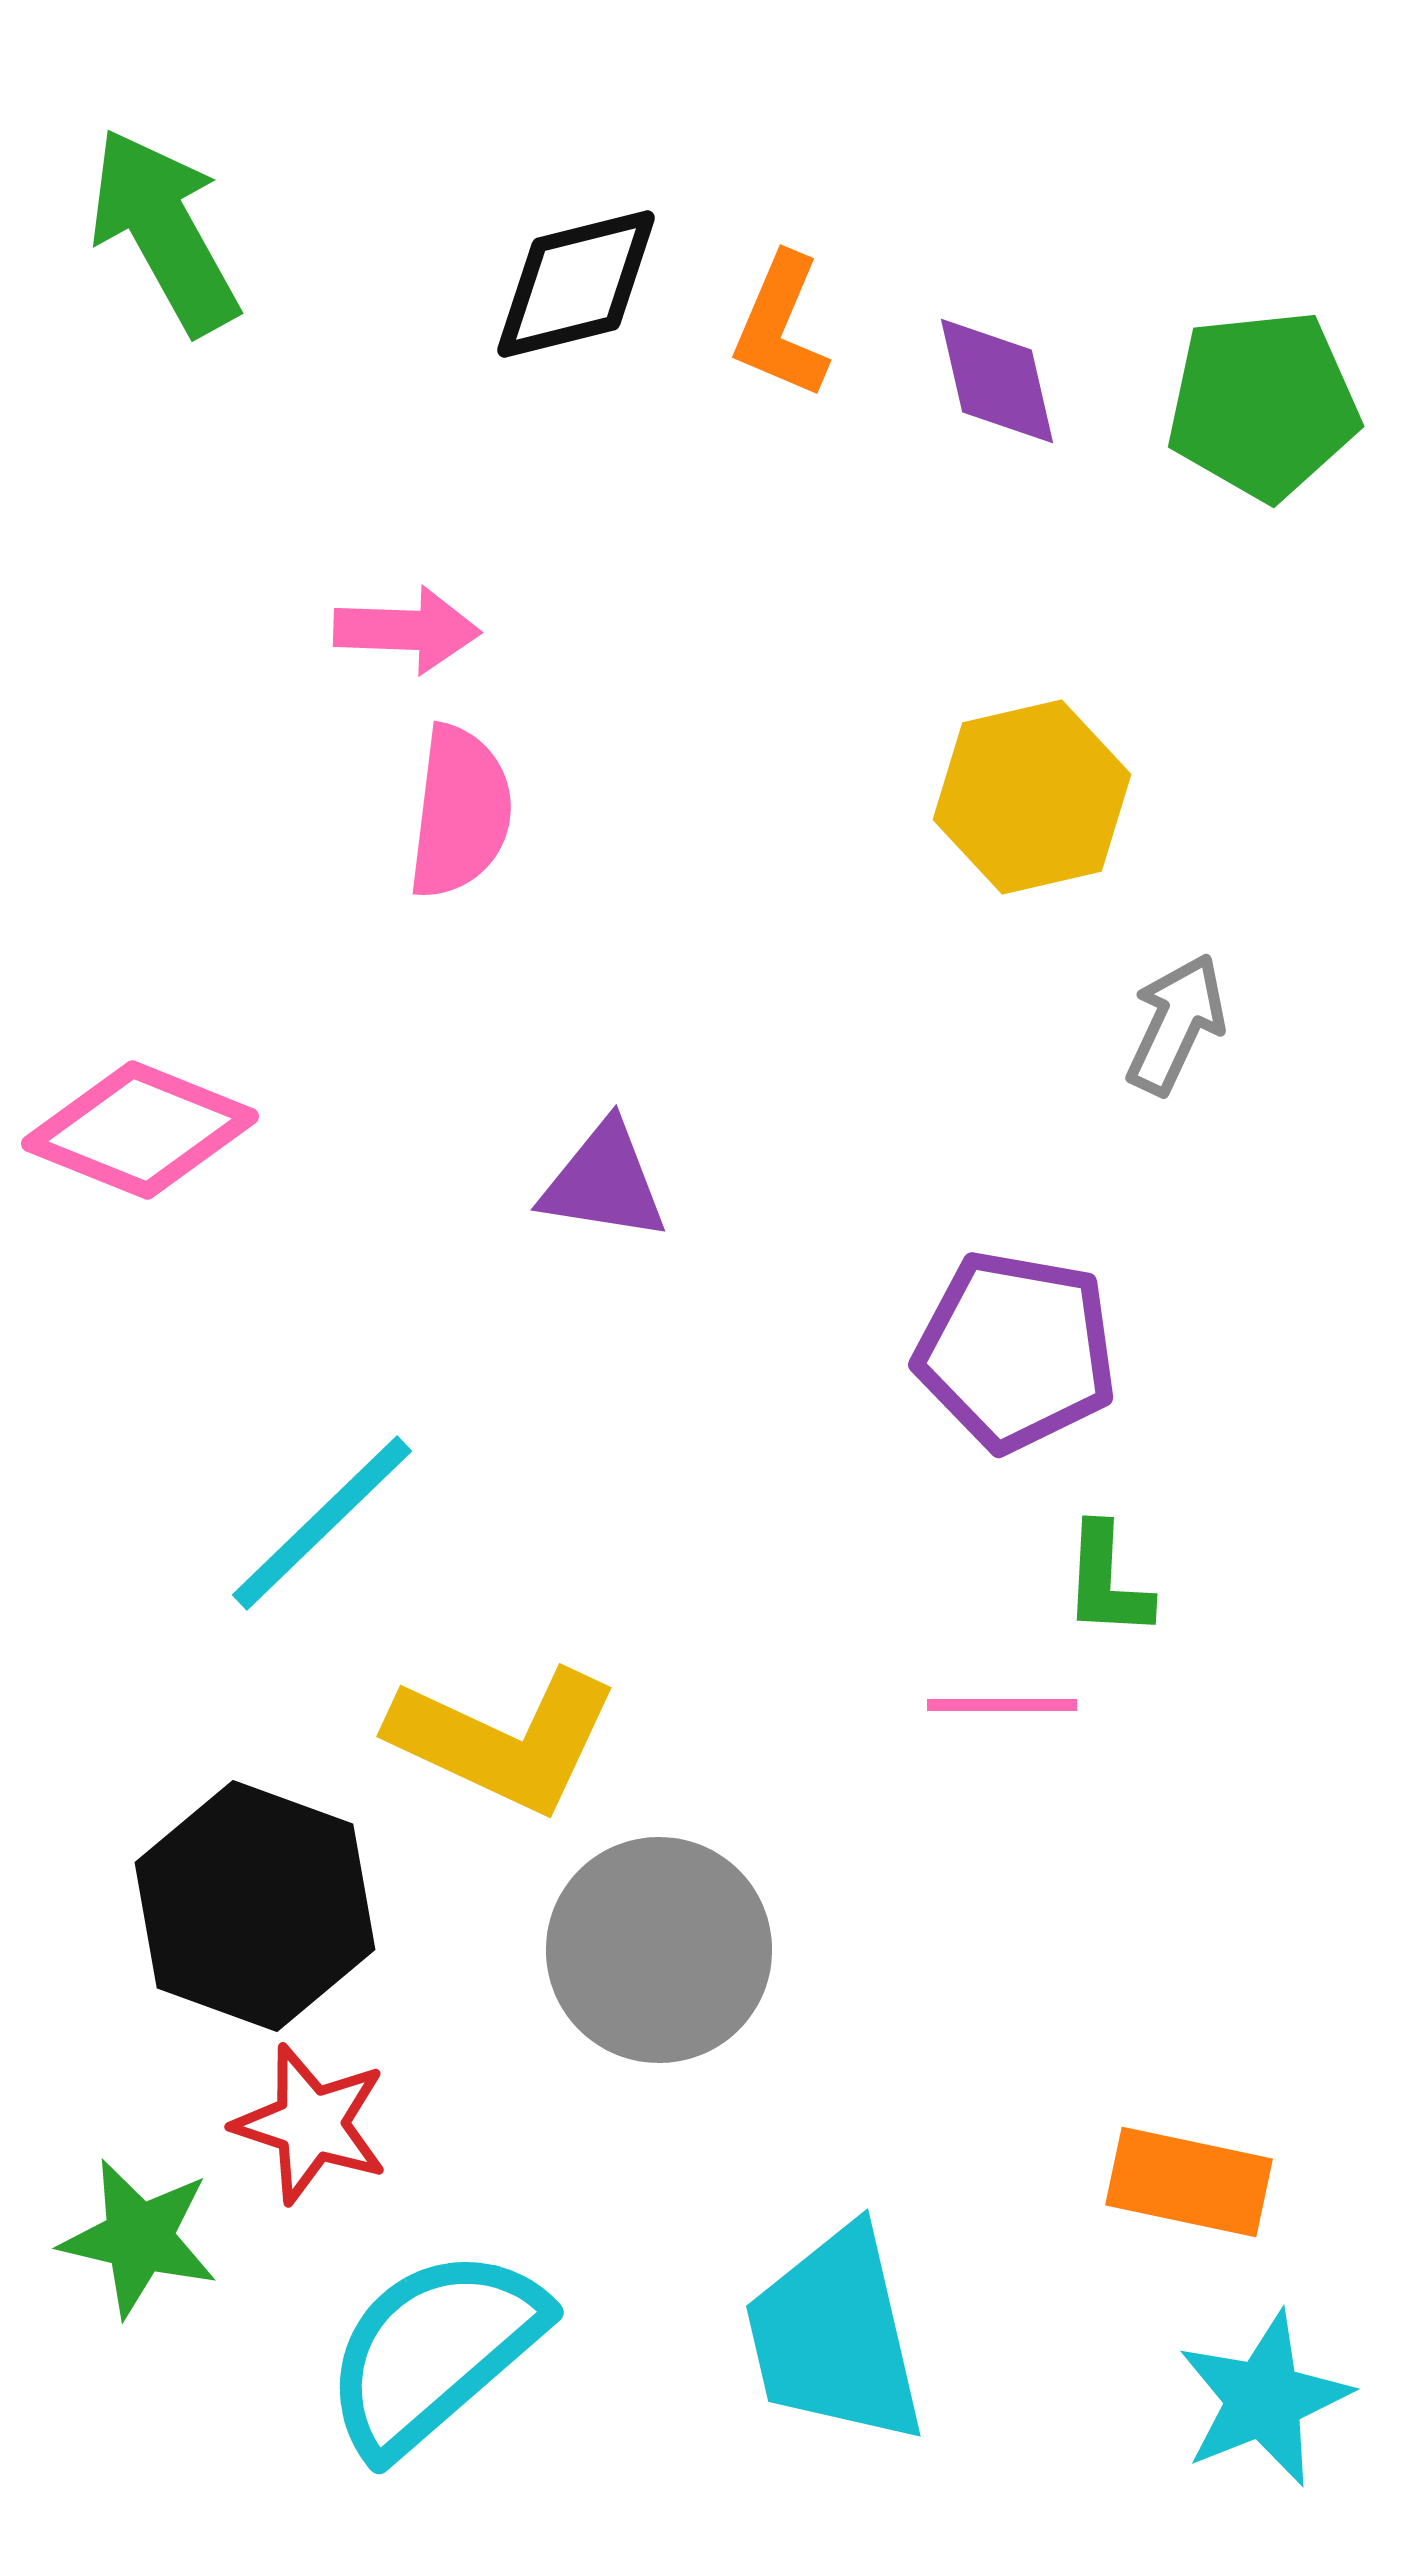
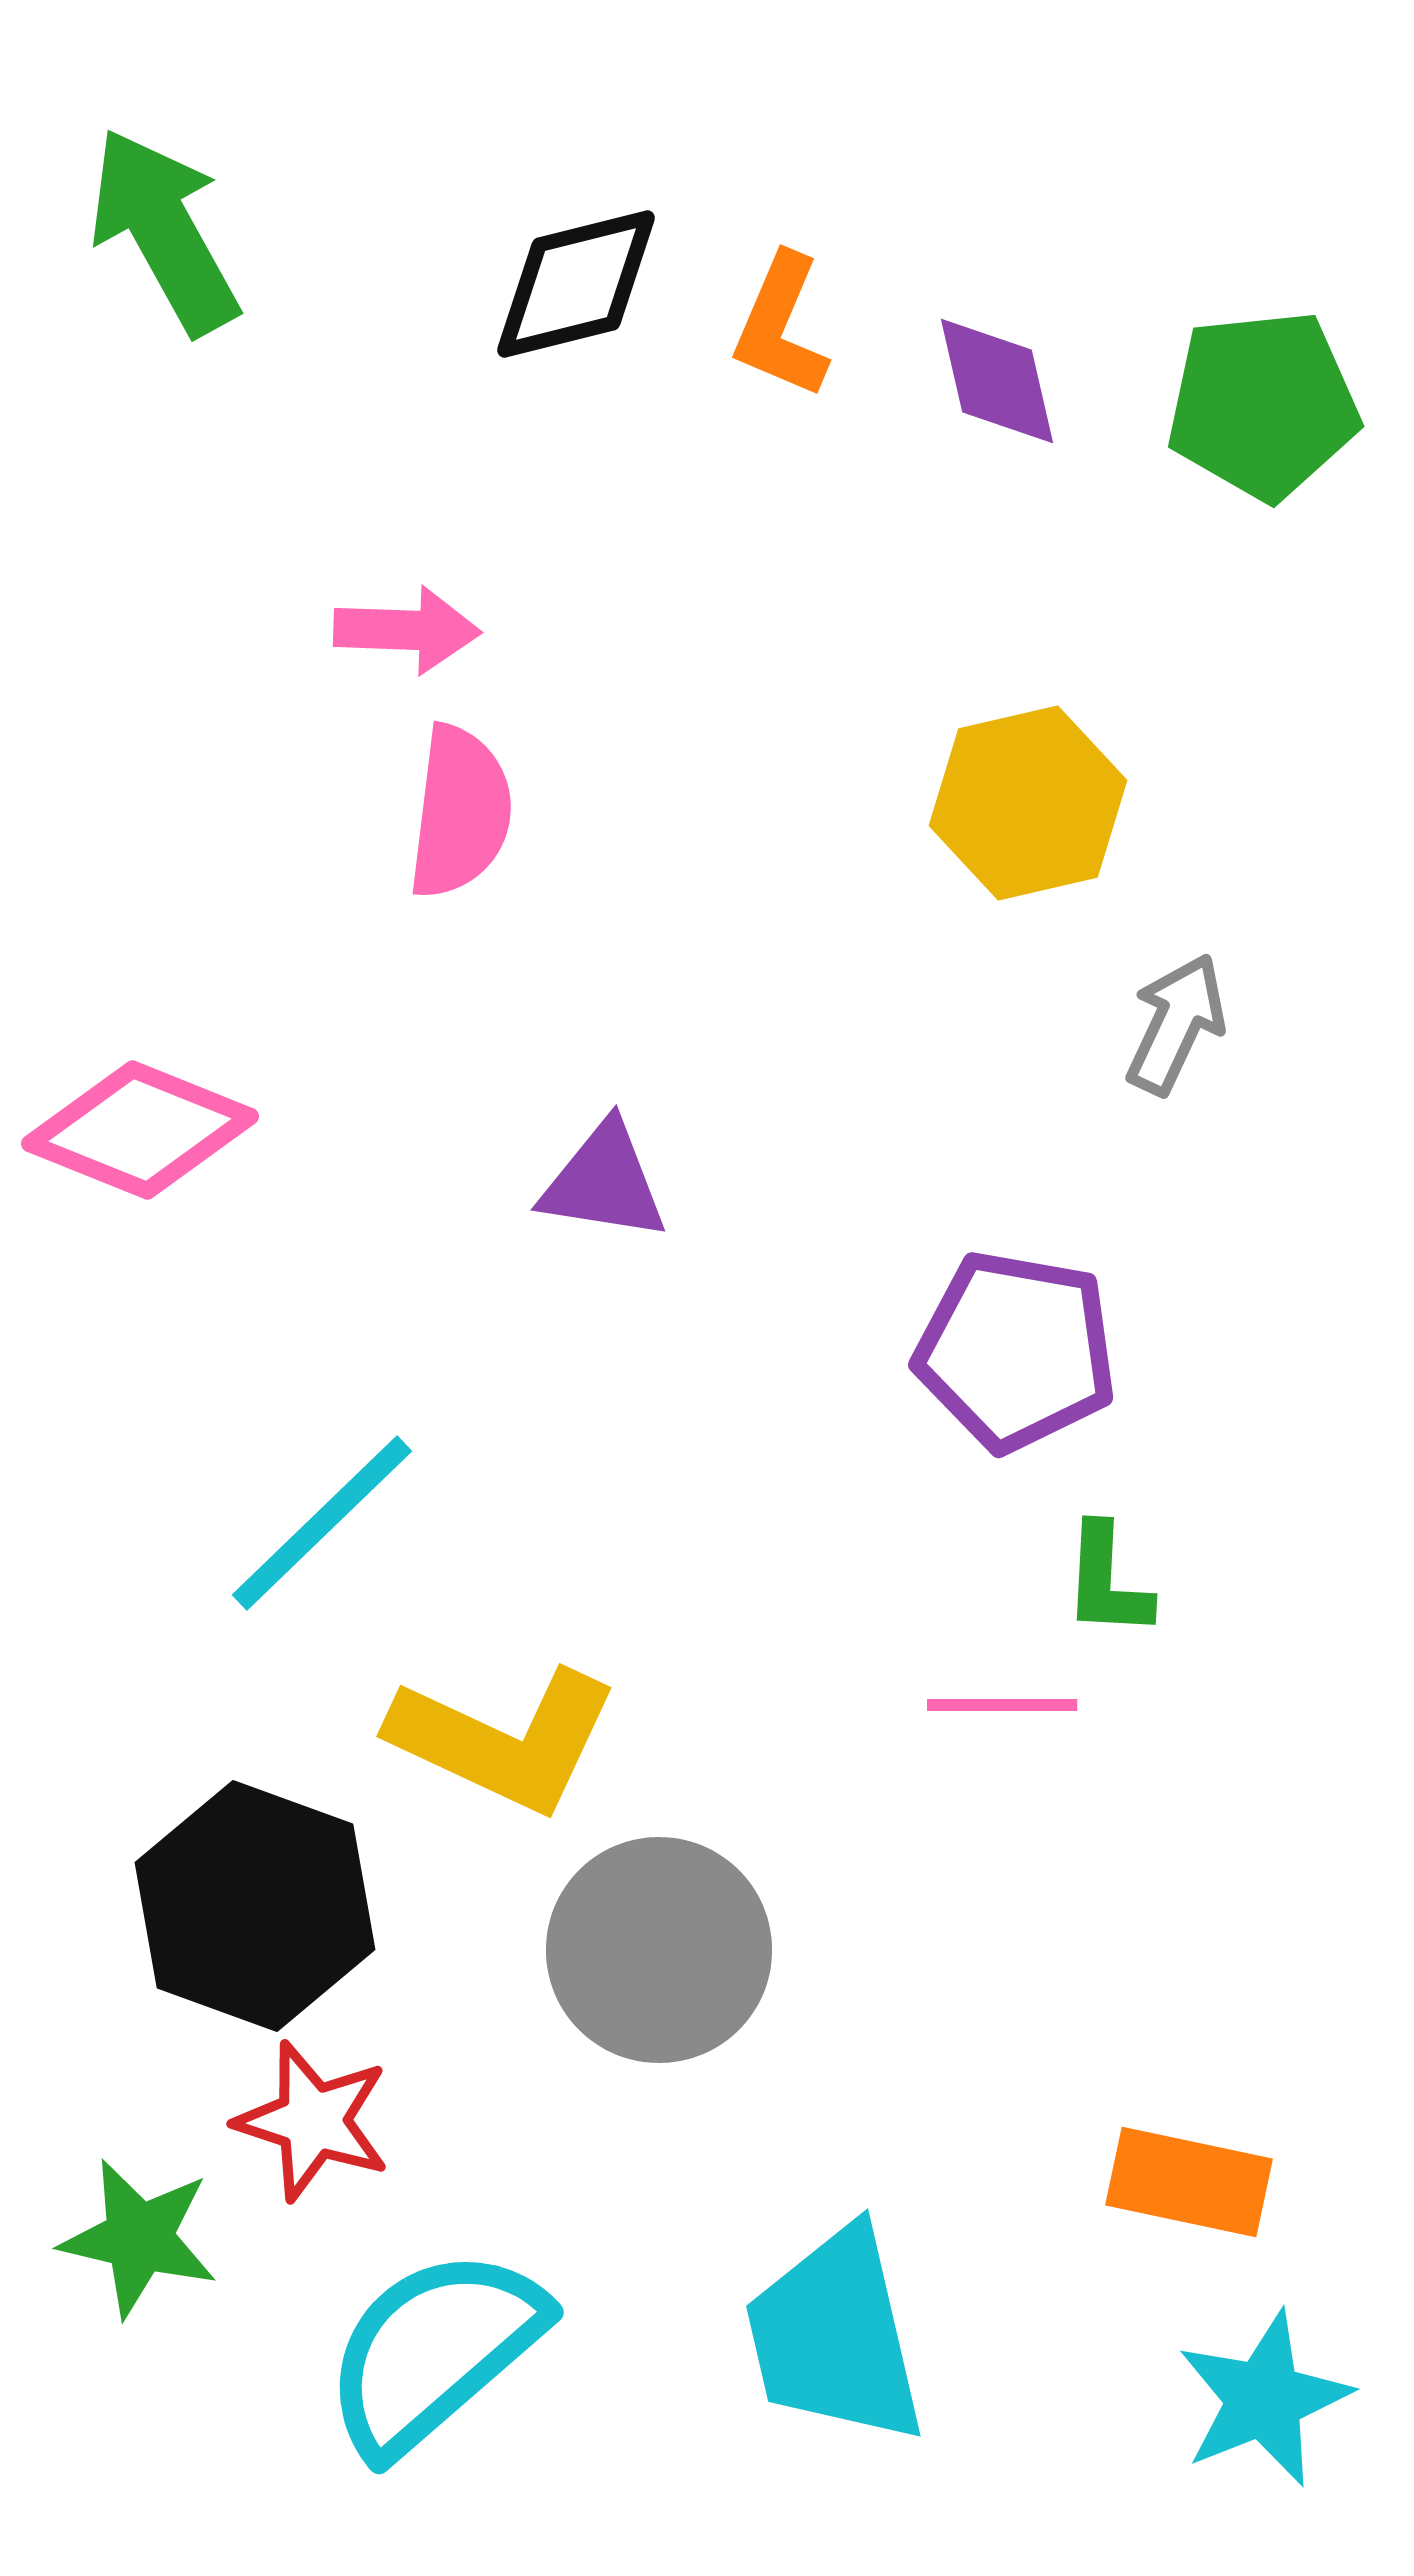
yellow hexagon: moved 4 px left, 6 px down
red star: moved 2 px right, 3 px up
